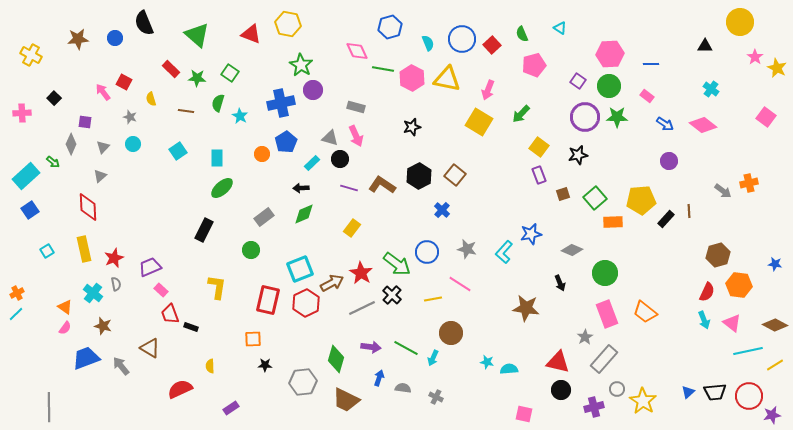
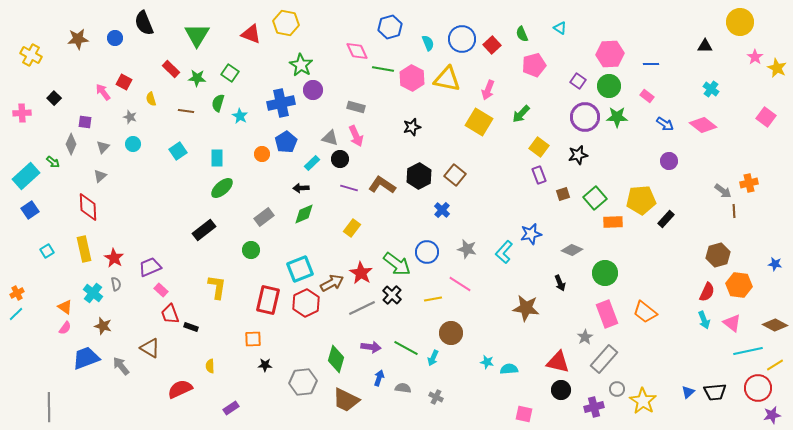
yellow hexagon at (288, 24): moved 2 px left, 1 px up
green triangle at (197, 35): rotated 20 degrees clockwise
brown line at (689, 211): moved 45 px right
black rectangle at (204, 230): rotated 25 degrees clockwise
red star at (114, 258): rotated 18 degrees counterclockwise
red circle at (749, 396): moved 9 px right, 8 px up
